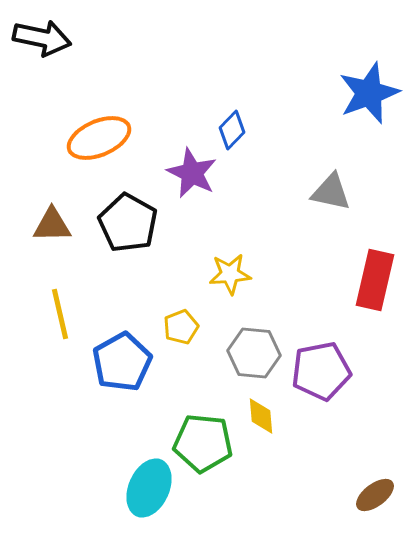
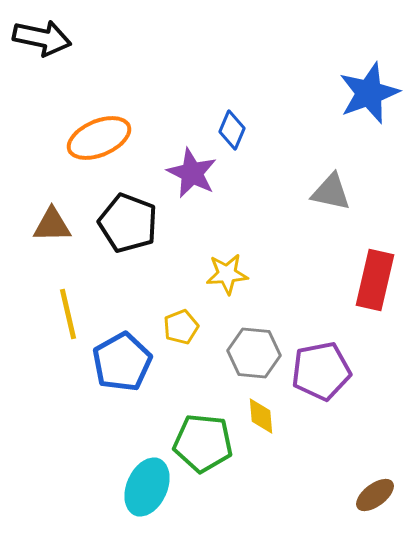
blue diamond: rotated 21 degrees counterclockwise
black pentagon: rotated 8 degrees counterclockwise
yellow star: moved 3 px left
yellow line: moved 8 px right
cyan ellipse: moved 2 px left, 1 px up
